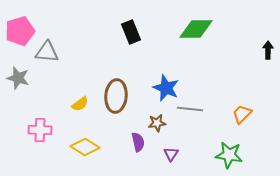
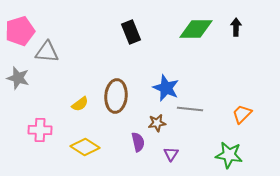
black arrow: moved 32 px left, 23 px up
